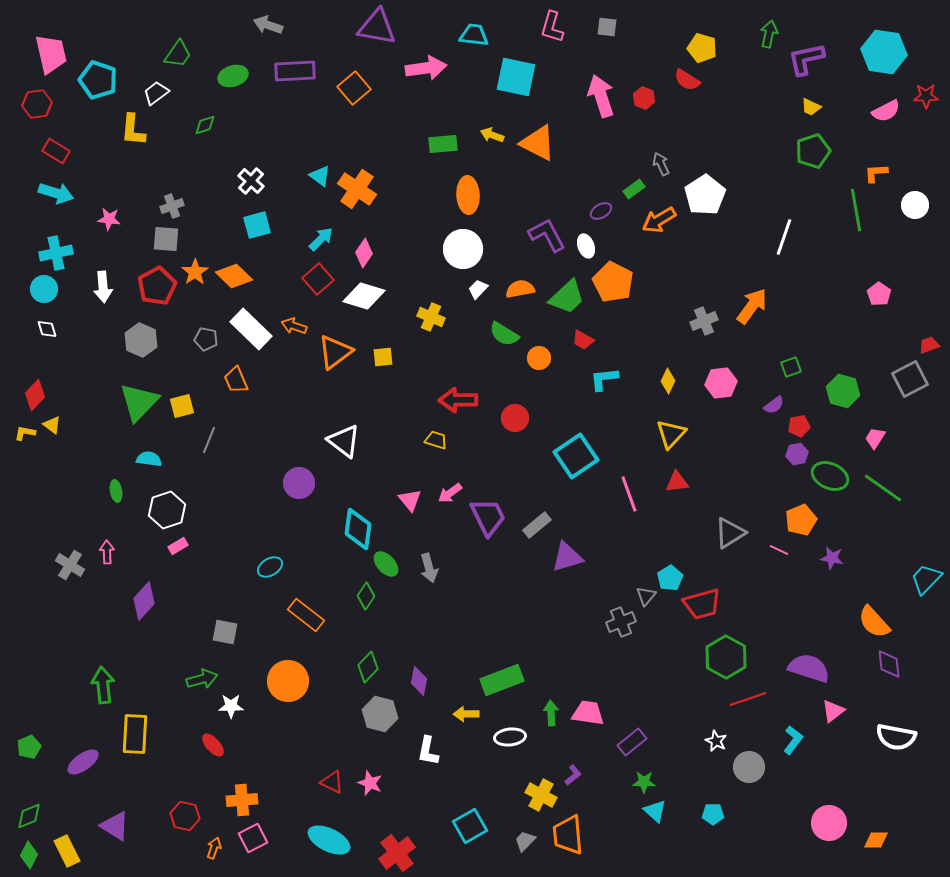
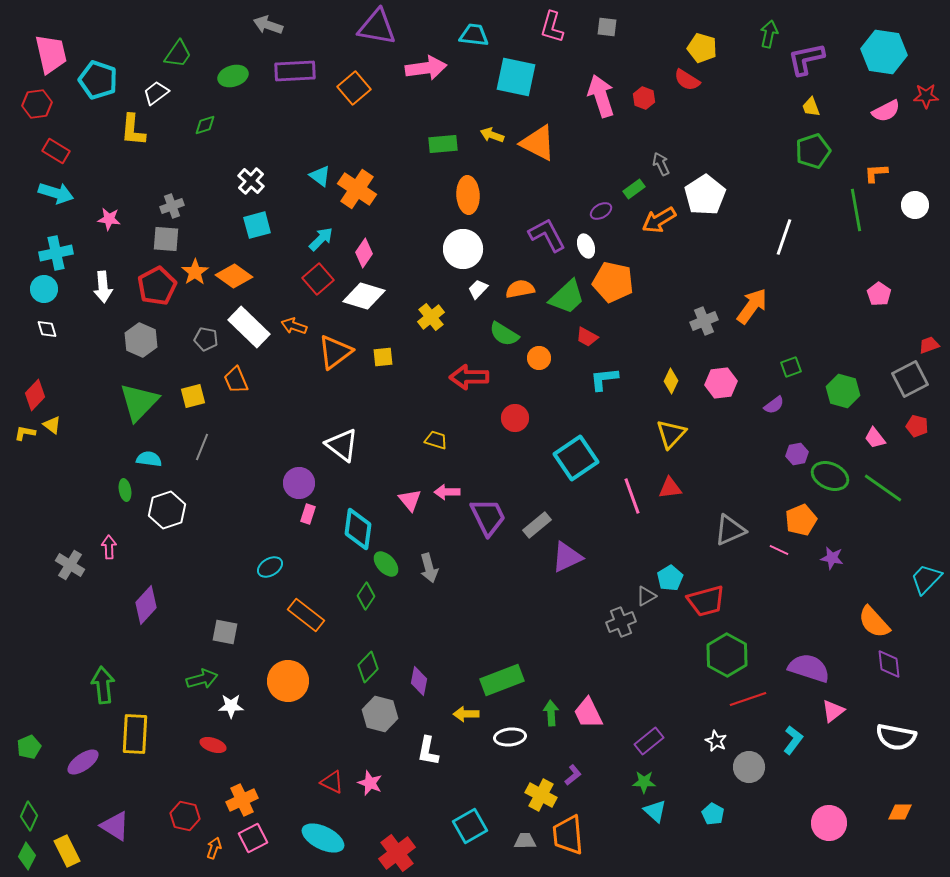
yellow trapezoid at (811, 107): rotated 45 degrees clockwise
orange diamond at (234, 276): rotated 9 degrees counterclockwise
orange pentagon at (613, 282): rotated 15 degrees counterclockwise
yellow cross at (431, 317): rotated 28 degrees clockwise
white rectangle at (251, 329): moved 2 px left, 2 px up
red trapezoid at (583, 340): moved 4 px right, 3 px up
yellow diamond at (668, 381): moved 3 px right
red arrow at (458, 400): moved 11 px right, 23 px up
yellow square at (182, 406): moved 11 px right, 10 px up
red pentagon at (799, 426): moved 118 px right; rotated 25 degrees clockwise
pink trapezoid at (875, 438): rotated 70 degrees counterclockwise
gray line at (209, 440): moved 7 px left, 7 px down
white triangle at (344, 441): moved 2 px left, 4 px down
cyan square at (576, 456): moved 2 px down
red triangle at (677, 482): moved 7 px left, 6 px down
green ellipse at (116, 491): moved 9 px right, 1 px up
pink arrow at (450, 493): moved 3 px left, 1 px up; rotated 35 degrees clockwise
pink line at (629, 494): moved 3 px right, 2 px down
gray triangle at (730, 533): moved 3 px up; rotated 8 degrees clockwise
pink rectangle at (178, 546): moved 130 px right, 32 px up; rotated 42 degrees counterclockwise
pink arrow at (107, 552): moved 2 px right, 5 px up
purple triangle at (567, 557): rotated 8 degrees counterclockwise
gray triangle at (646, 596): rotated 20 degrees clockwise
purple diamond at (144, 601): moved 2 px right, 4 px down
red trapezoid at (702, 604): moved 4 px right, 3 px up
green hexagon at (726, 657): moved 1 px right, 2 px up
pink trapezoid at (588, 713): rotated 124 degrees counterclockwise
purple rectangle at (632, 742): moved 17 px right, 1 px up
red ellipse at (213, 745): rotated 30 degrees counterclockwise
orange cross at (242, 800): rotated 20 degrees counterclockwise
cyan pentagon at (713, 814): rotated 30 degrees clockwise
green diamond at (29, 816): rotated 44 degrees counterclockwise
cyan ellipse at (329, 840): moved 6 px left, 2 px up
orange diamond at (876, 840): moved 24 px right, 28 px up
gray trapezoid at (525, 841): rotated 45 degrees clockwise
green diamond at (29, 855): moved 2 px left, 1 px down
